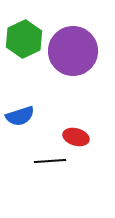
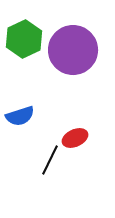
purple circle: moved 1 px up
red ellipse: moved 1 px left, 1 px down; rotated 40 degrees counterclockwise
black line: moved 1 px up; rotated 60 degrees counterclockwise
